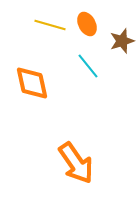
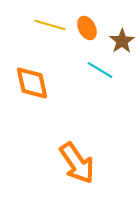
orange ellipse: moved 4 px down
brown star: rotated 15 degrees counterclockwise
cyan line: moved 12 px right, 4 px down; rotated 20 degrees counterclockwise
orange arrow: moved 1 px right
